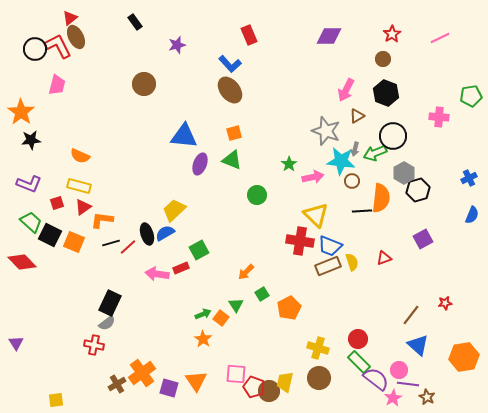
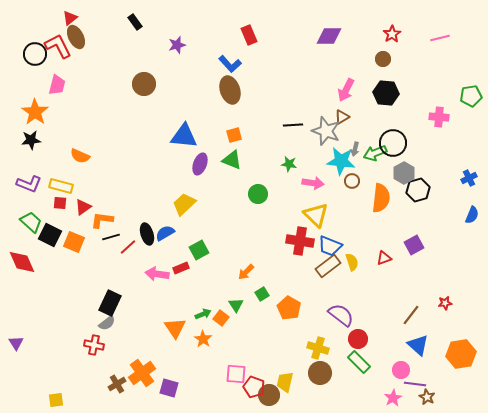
pink line at (440, 38): rotated 12 degrees clockwise
black circle at (35, 49): moved 5 px down
brown ellipse at (230, 90): rotated 20 degrees clockwise
black hexagon at (386, 93): rotated 15 degrees counterclockwise
orange star at (21, 112): moved 14 px right
brown triangle at (357, 116): moved 15 px left, 1 px down
orange square at (234, 133): moved 2 px down
black circle at (393, 136): moved 7 px down
green star at (289, 164): rotated 28 degrees counterclockwise
pink arrow at (313, 177): moved 6 px down; rotated 20 degrees clockwise
yellow rectangle at (79, 186): moved 18 px left
green circle at (257, 195): moved 1 px right, 1 px up
red square at (57, 203): moved 3 px right; rotated 24 degrees clockwise
yellow trapezoid at (174, 210): moved 10 px right, 6 px up
black line at (362, 211): moved 69 px left, 86 px up
purple square at (423, 239): moved 9 px left, 6 px down
black line at (111, 243): moved 6 px up
red diamond at (22, 262): rotated 20 degrees clockwise
brown rectangle at (328, 266): rotated 15 degrees counterclockwise
orange pentagon at (289, 308): rotated 15 degrees counterclockwise
orange hexagon at (464, 357): moved 3 px left, 3 px up
pink circle at (399, 370): moved 2 px right
brown circle at (319, 378): moved 1 px right, 5 px up
purple semicircle at (376, 379): moved 35 px left, 64 px up
orange triangle at (196, 381): moved 21 px left, 53 px up
purple line at (408, 384): moved 7 px right
brown circle at (269, 391): moved 4 px down
